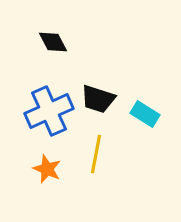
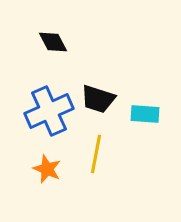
cyan rectangle: rotated 28 degrees counterclockwise
